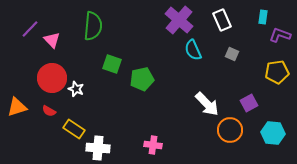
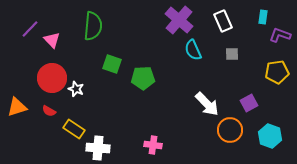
white rectangle: moved 1 px right, 1 px down
gray square: rotated 24 degrees counterclockwise
green pentagon: moved 1 px right, 1 px up; rotated 10 degrees clockwise
cyan hexagon: moved 3 px left, 3 px down; rotated 15 degrees clockwise
